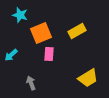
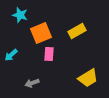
gray arrow: moved 1 px right; rotated 88 degrees counterclockwise
